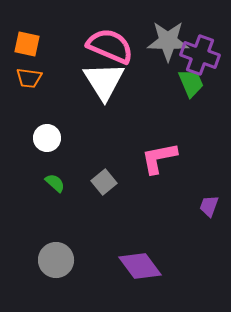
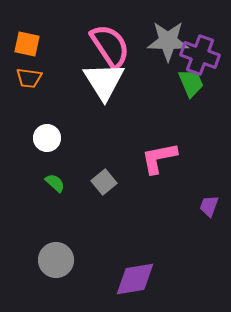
pink semicircle: rotated 33 degrees clockwise
purple diamond: moved 5 px left, 13 px down; rotated 63 degrees counterclockwise
